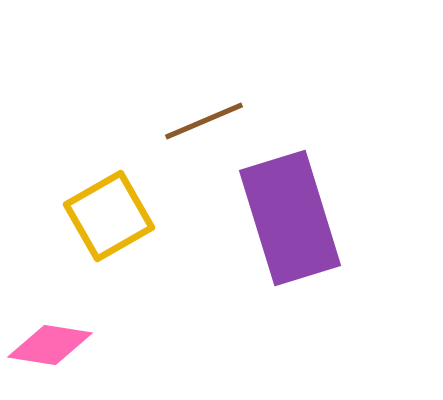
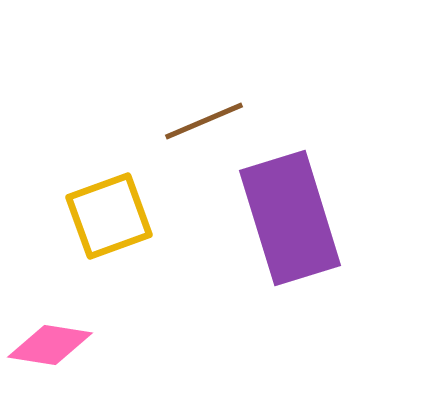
yellow square: rotated 10 degrees clockwise
